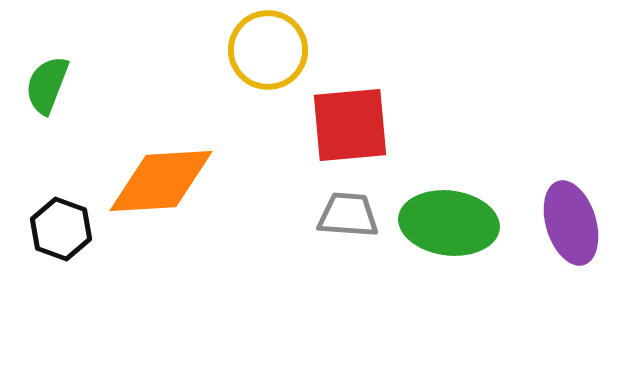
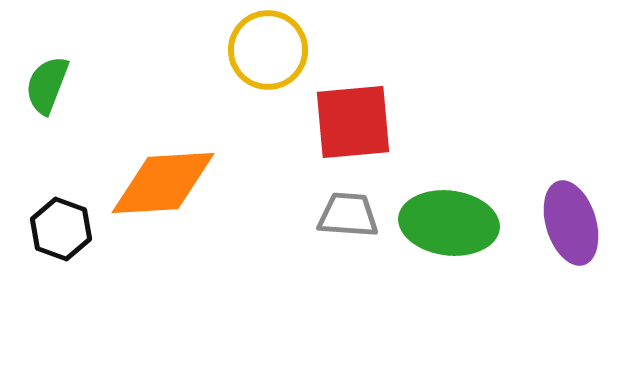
red square: moved 3 px right, 3 px up
orange diamond: moved 2 px right, 2 px down
